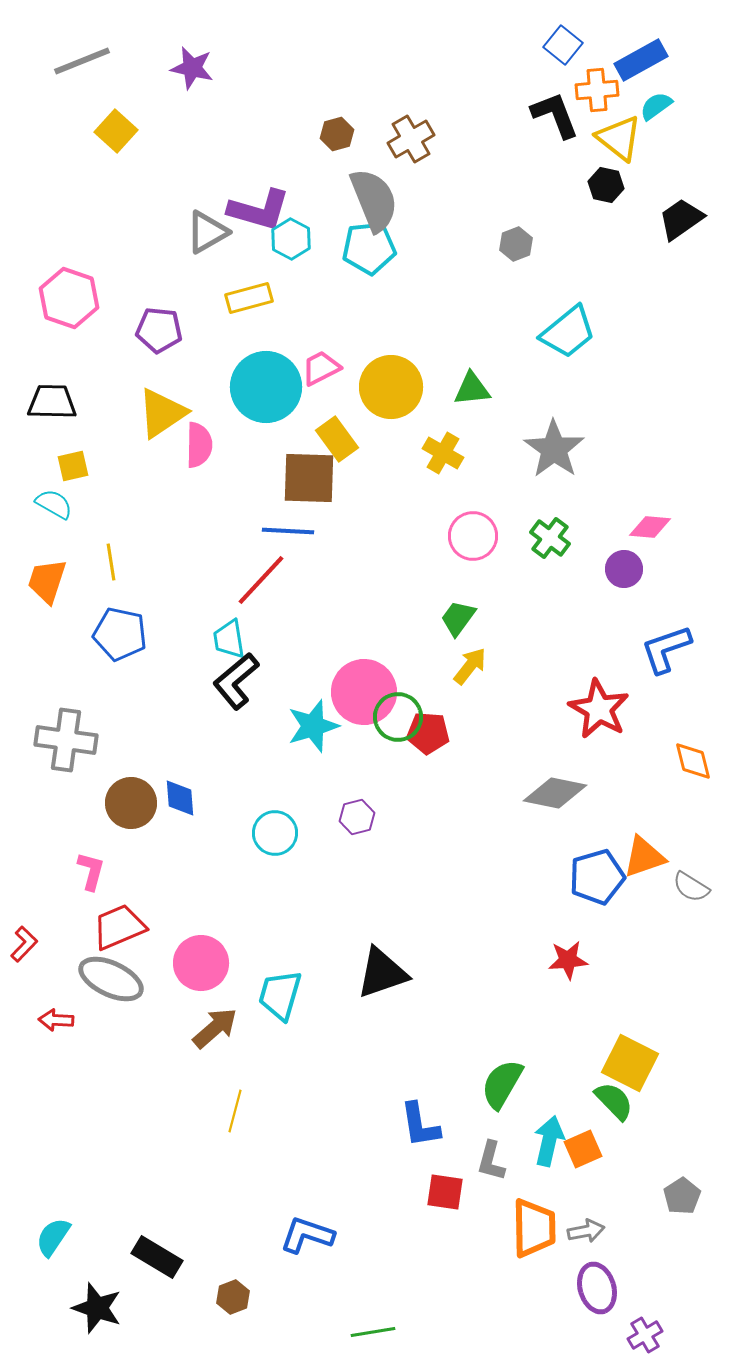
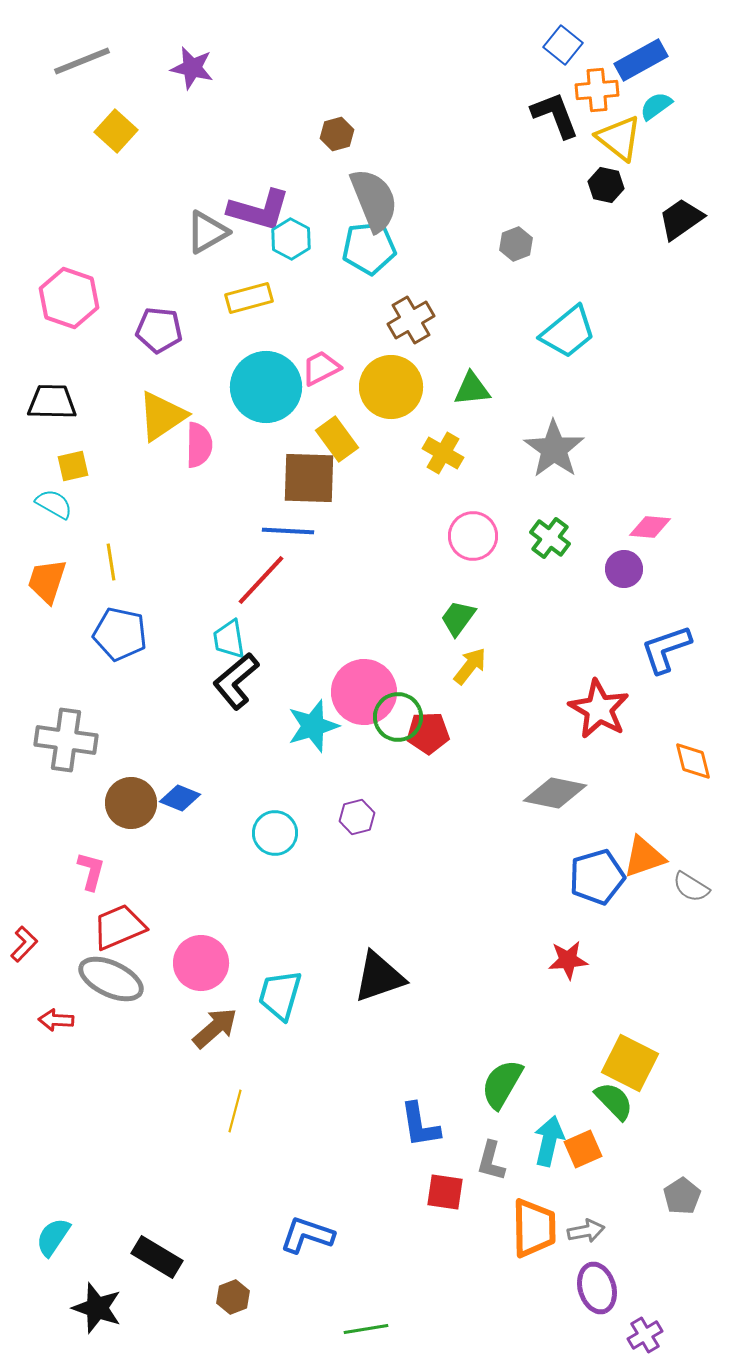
brown cross at (411, 139): moved 181 px down
yellow triangle at (162, 413): moved 3 px down
red pentagon at (428, 733): rotated 6 degrees counterclockwise
blue diamond at (180, 798): rotated 63 degrees counterclockwise
black triangle at (382, 973): moved 3 px left, 4 px down
green line at (373, 1332): moved 7 px left, 3 px up
